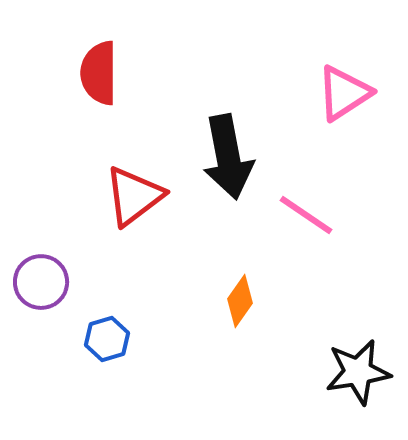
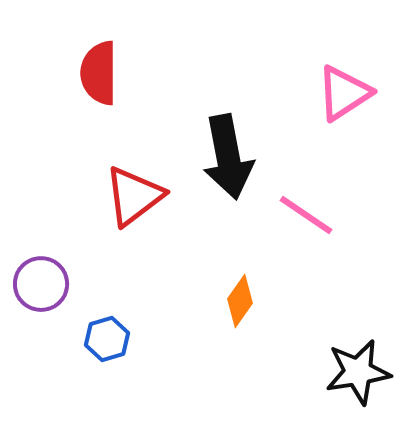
purple circle: moved 2 px down
